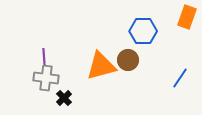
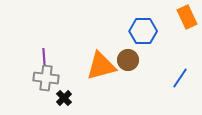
orange rectangle: rotated 45 degrees counterclockwise
